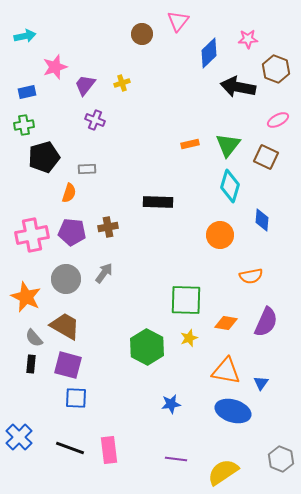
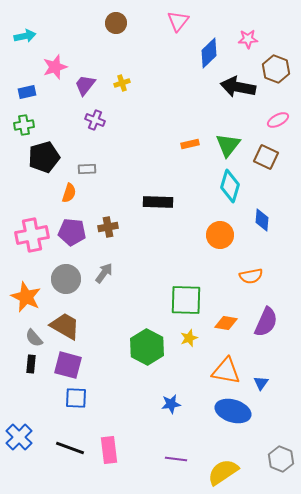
brown circle at (142, 34): moved 26 px left, 11 px up
